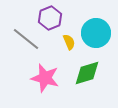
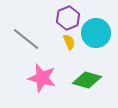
purple hexagon: moved 18 px right
green diamond: moved 7 px down; rotated 32 degrees clockwise
pink star: moved 3 px left
